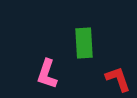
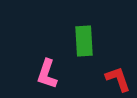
green rectangle: moved 2 px up
